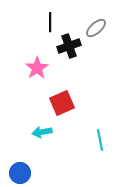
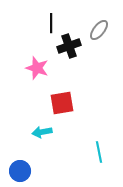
black line: moved 1 px right, 1 px down
gray ellipse: moved 3 px right, 2 px down; rotated 10 degrees counterclockwise
pink star: rotated 20 degrees counterclockwise
red square: rotated 15 degrees clockwise
cyan line: moved 1 px left, 12 px down
blue circle: moved 2 px up
